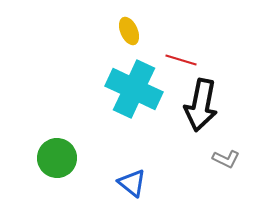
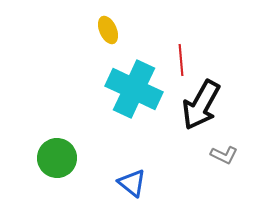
yellow ellipse: moved 21 px left, 1 px up
red line: rotated 68 degrees clockwise
black arrow: rotated 18 degrees clockwise
gray L-shape: moved 2 px left, 4 px up
